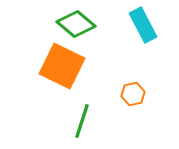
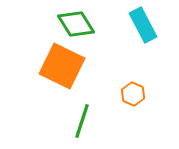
green diamond: rotated 18 degrees clockwise
orange hexagon: rotated 25 degrees counterclockwise
